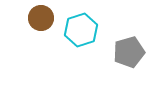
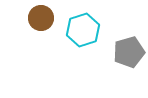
cyan hexagon: moved 2 px right
